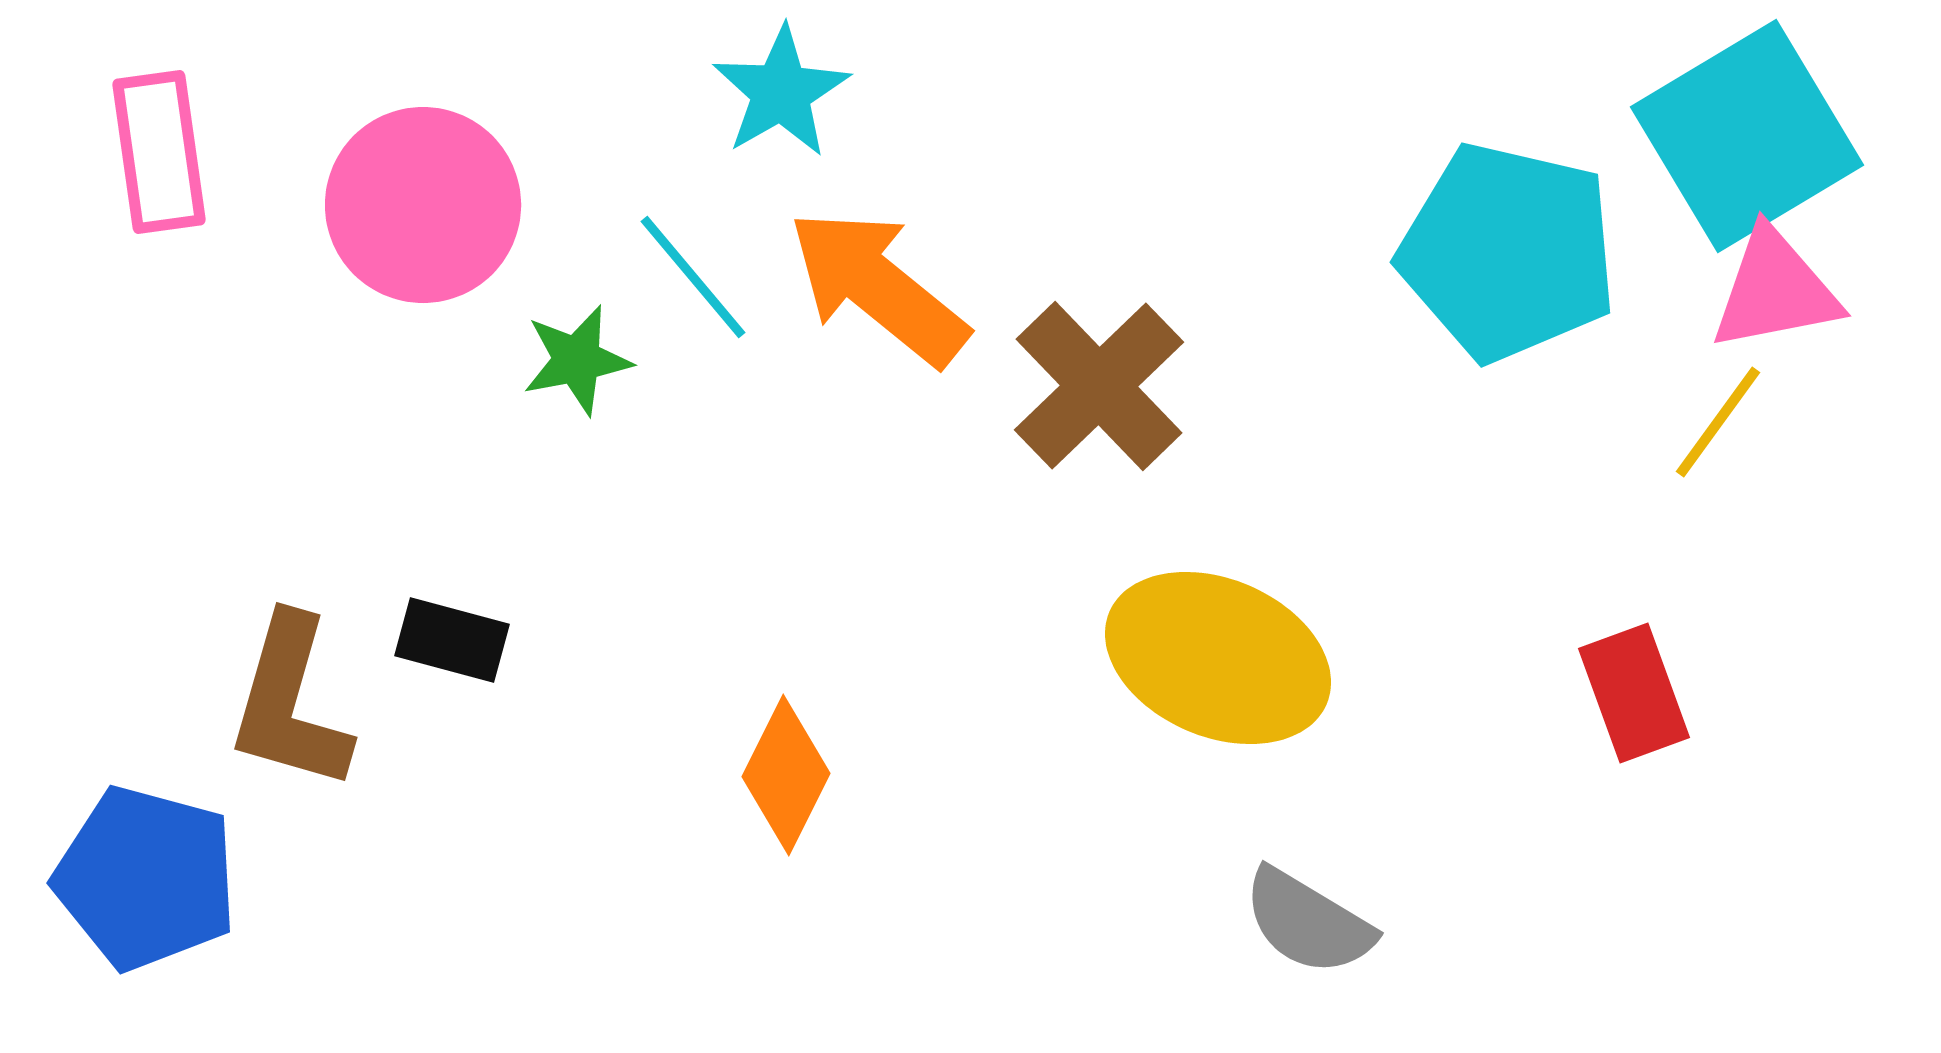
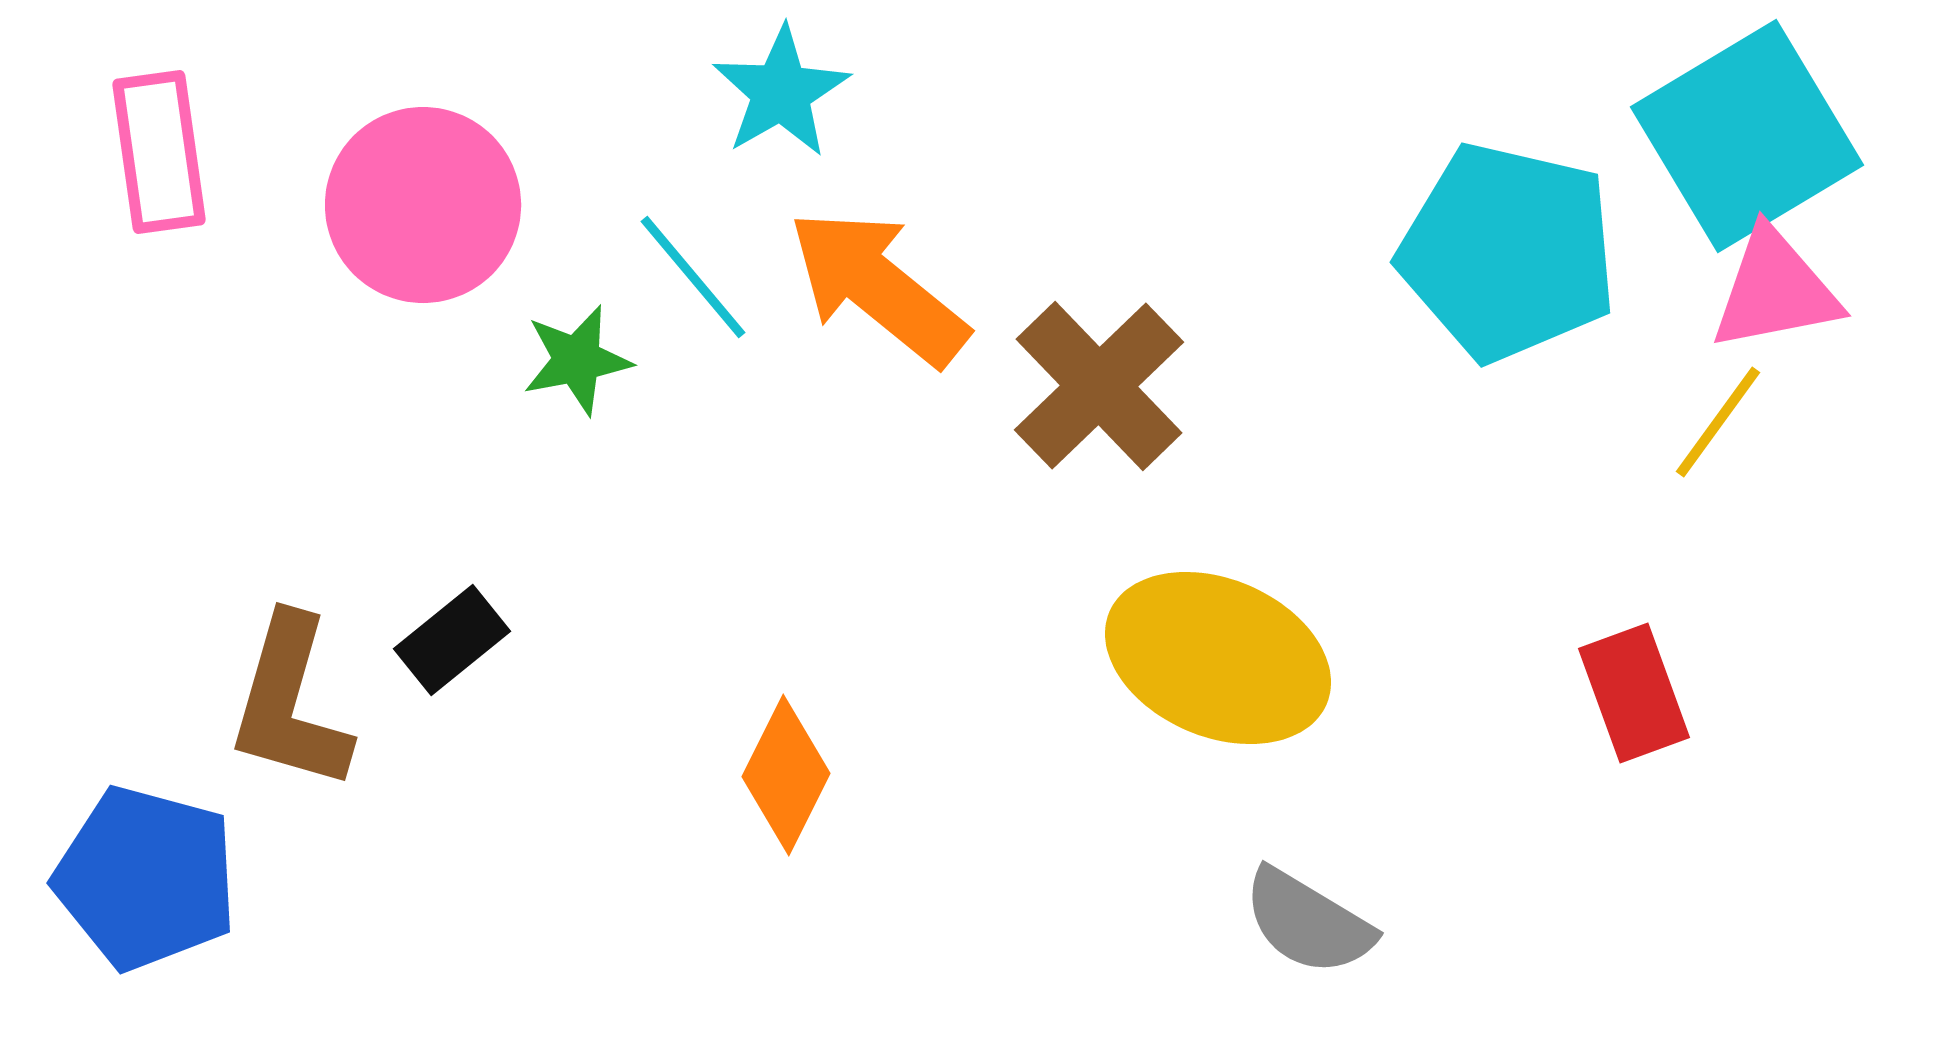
black rectangle: rotated 54 degrees counterclockwise
